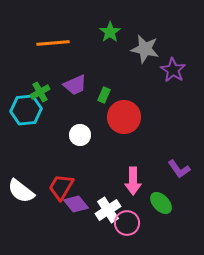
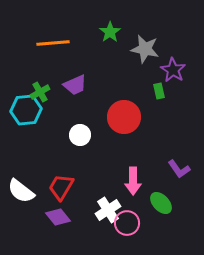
green rectangle: moved 55 px right, 4 px up; rotated 35 degrees counterclockwise
purple diamond: moved 18 px left, 13 px down
